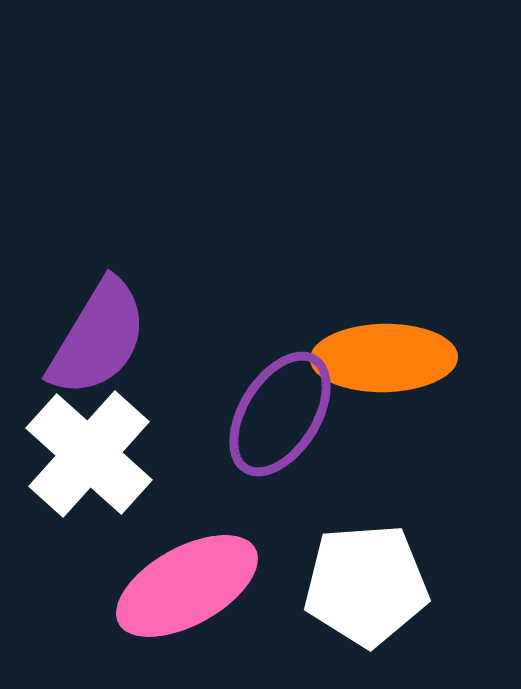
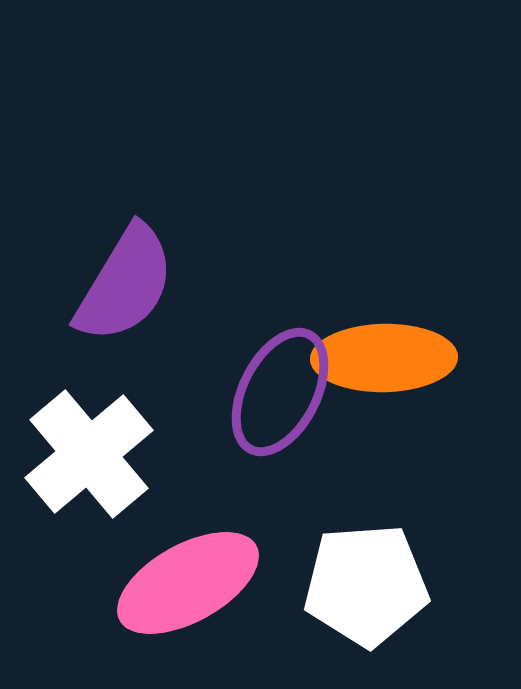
purple semicircle: moved 27 px right, 54 px up
purple ellipse: moved 22 px up; rotated 5 degrees counterclockwise
white cross: rotated 8 degrees clockwise
pink ellipse: moved 1 px right, 3 px up
